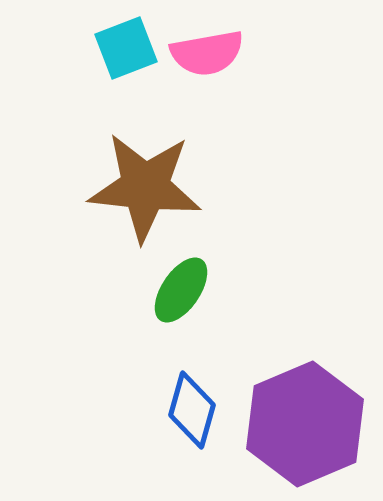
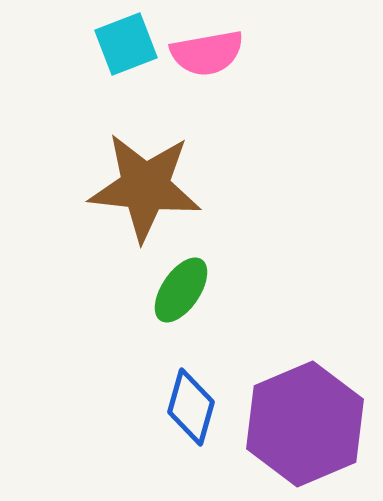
cyan square: moved 4 px up
blue diamond: moved 1 px left, 3 px up
